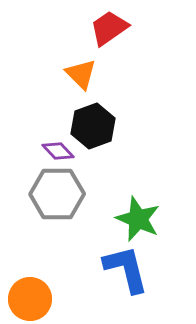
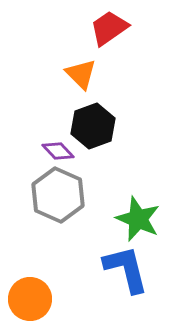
gray hexagon: moved 1 px right, 1 px down; rotated 24 degrees clockwise
